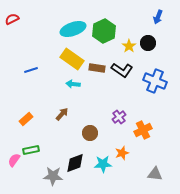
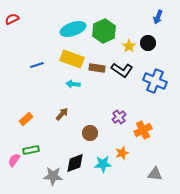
yellow rectangle: rotated 15 degrees counterclockwise
blue line: moved 6 px right, 5 px up
